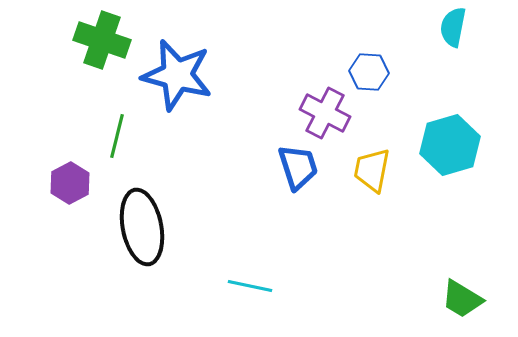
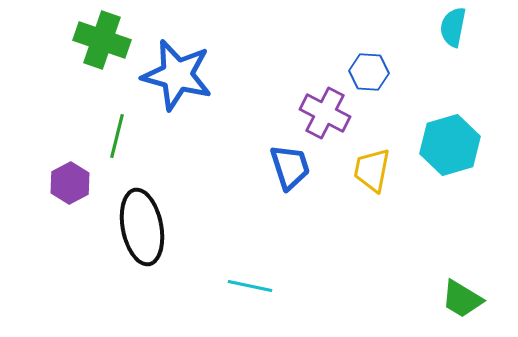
blue trapezoid: moved 8 px left
